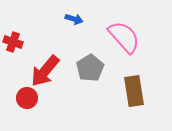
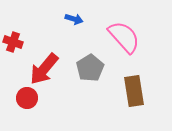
red arrow: moved 1 px left, 2 px up
